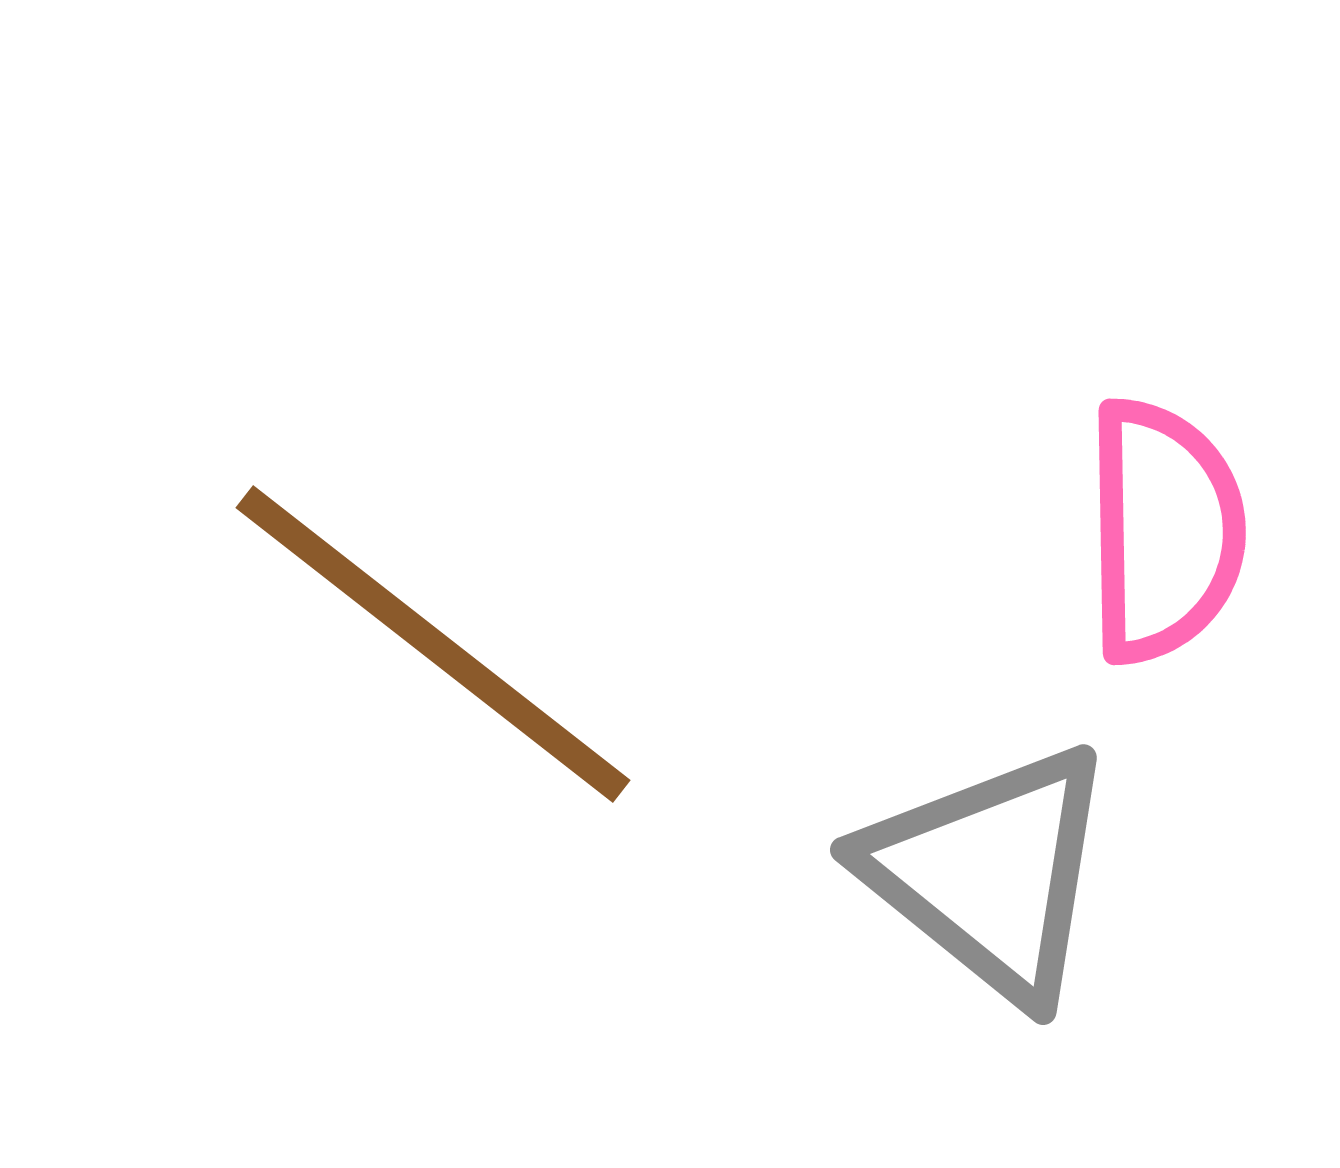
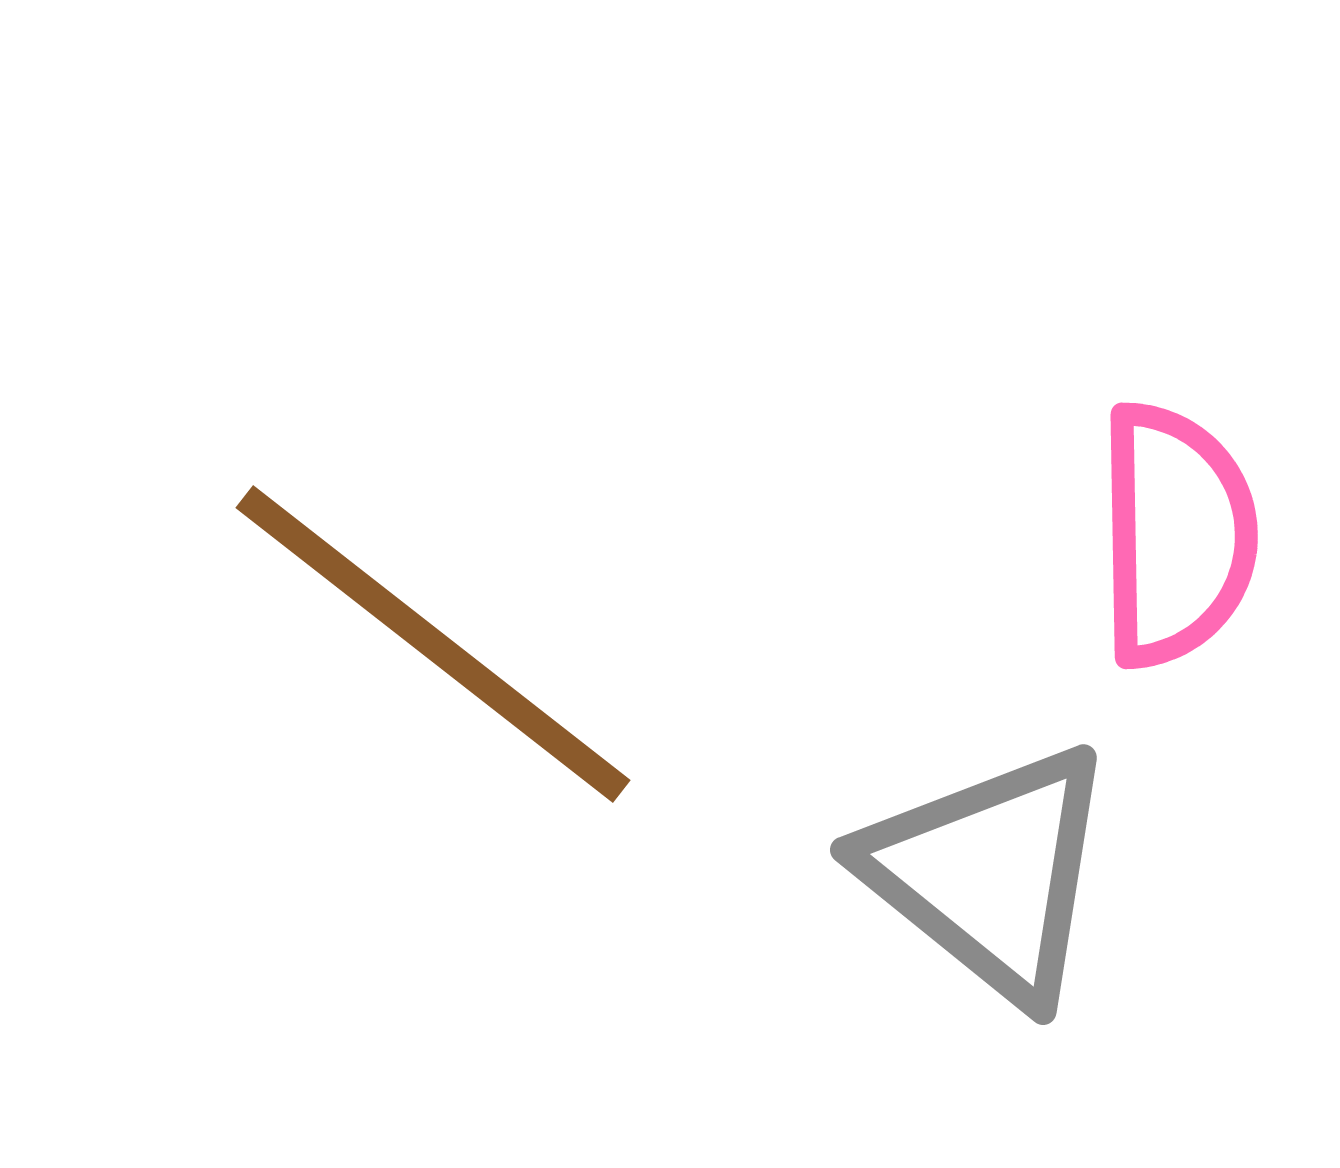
pink semicircle: moved 12 px right, 4 px down
